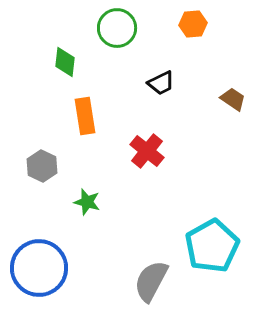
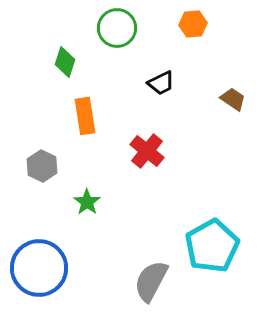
green diamond: rotated 12 degrees clockwise
green star: rotated 20 degrees clockwise
